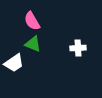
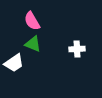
white cross: moved 1 px left, 1 px down
